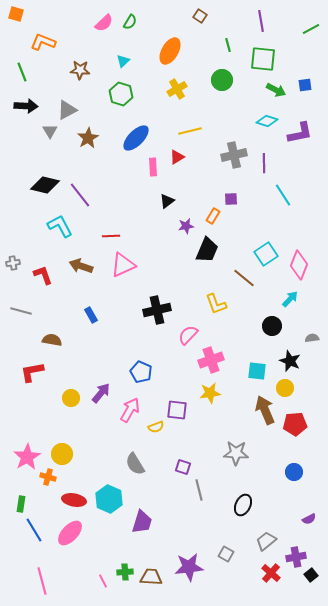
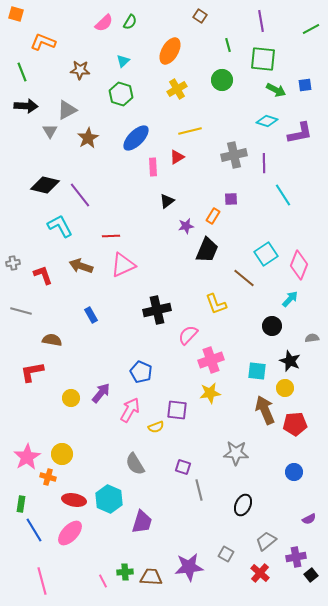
red cross at (271, 573): moved 11 px left
